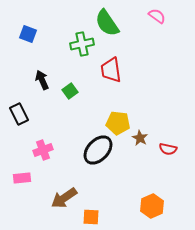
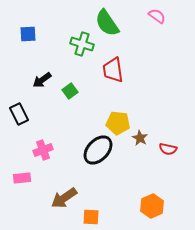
blue square: rotated 24 degrees counterclockwise
green cross: rotated 30 degrees clockwise
red trapezoid: moved 2 px right
black arrow: rotated 102 degrees counterclockwise
